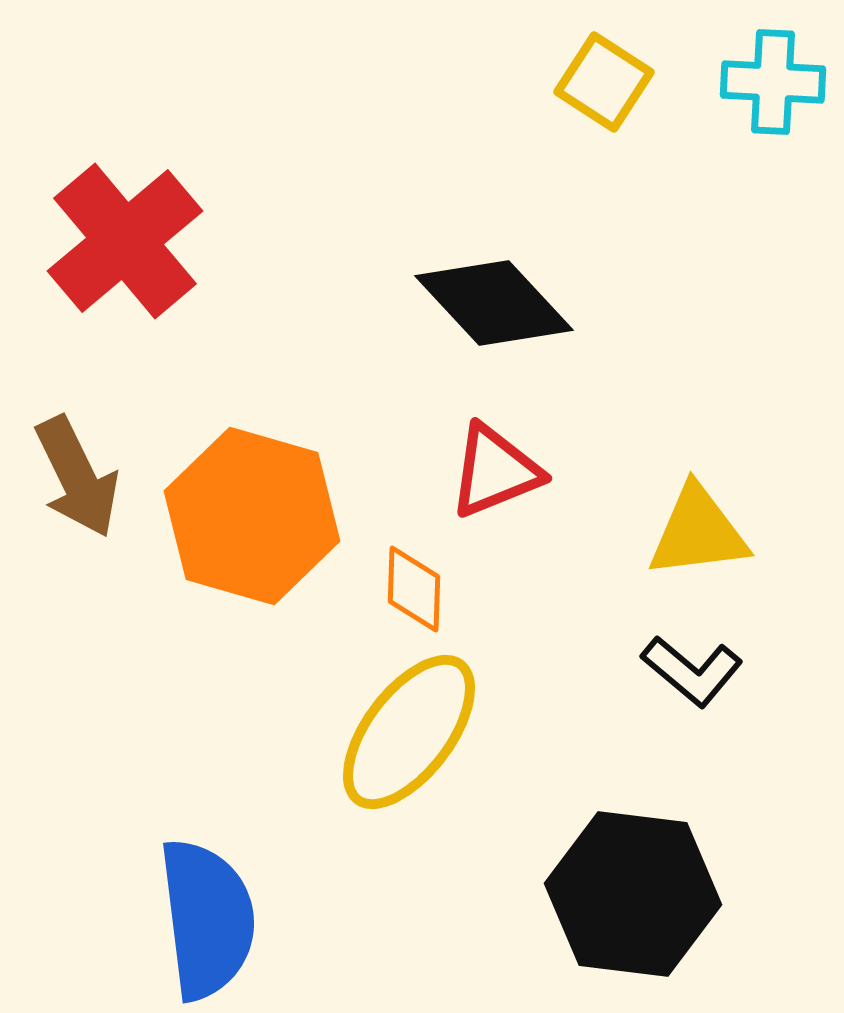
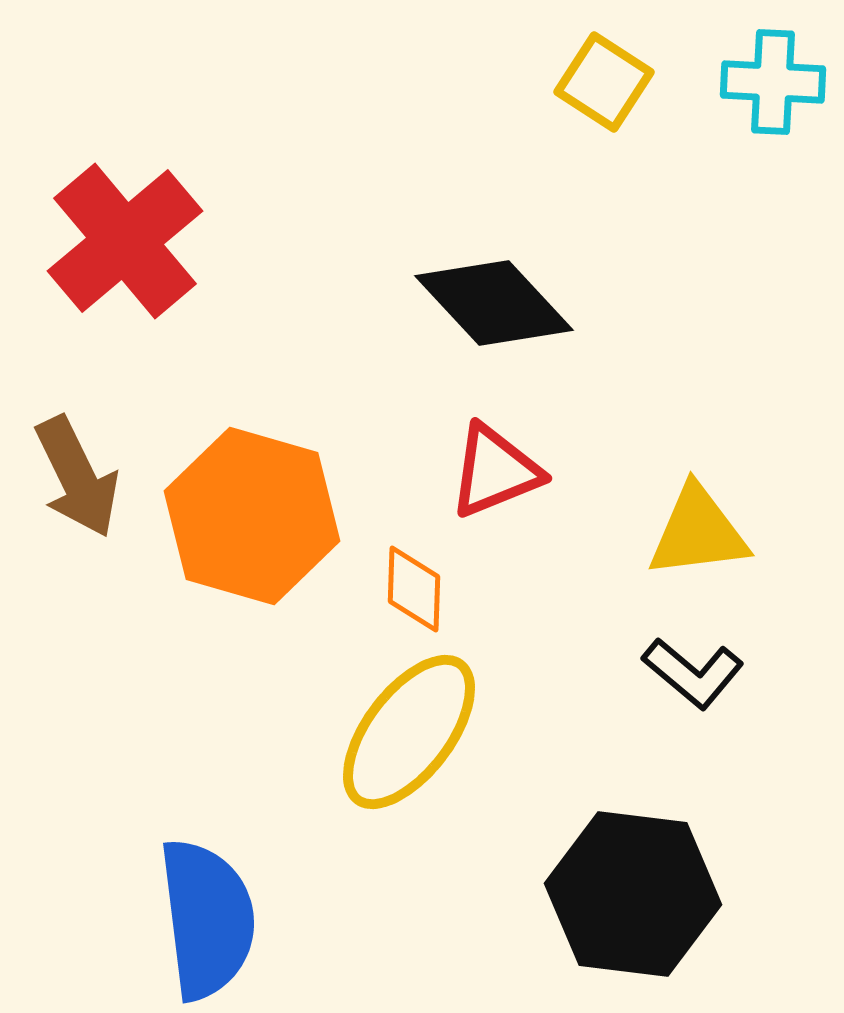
black L-shape: moved 1 px right, 2 px down
